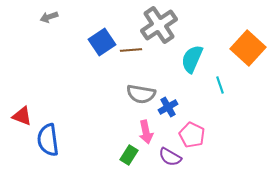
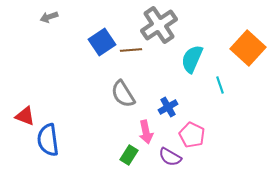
gray semicircle: moved 18 px left; rotated 48 degrees clockwise
red triangle: moved 3 px right
